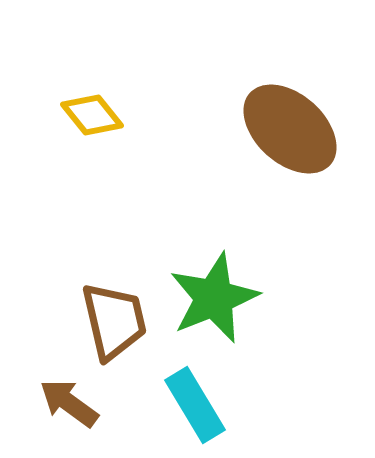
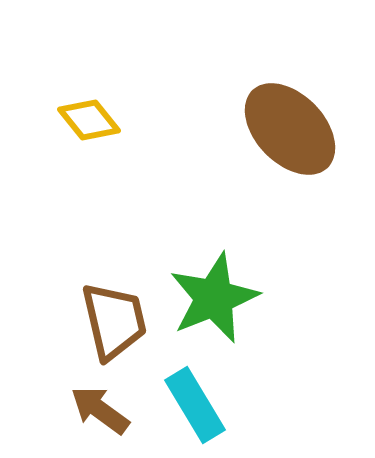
yellow diamond: moved 3 px left, 5 px down
brown ellipse: rotated 4 degrees clockwise
brown arrow: moved 31 px right, 7 px down
